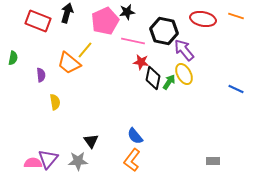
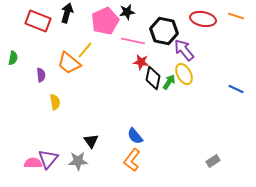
gray rectangle: rotated 32 degrees counterclockwise
